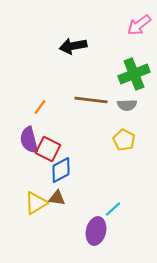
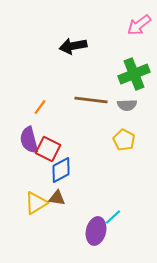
cyan line: moved 8 px down
